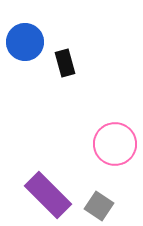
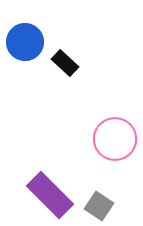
black rectangle: rotated 32 degrees counterclockwise
pink circle: moved 5 px up
purple rectangle: moved 2 px right
